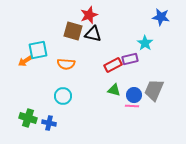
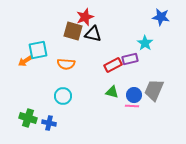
red star: moved 4 px left, 2 px down
green triangle: moved 2 px left, 2 px down
